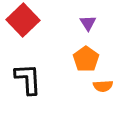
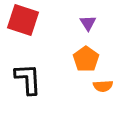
red square: rotated 28 degrees counterclockwise
